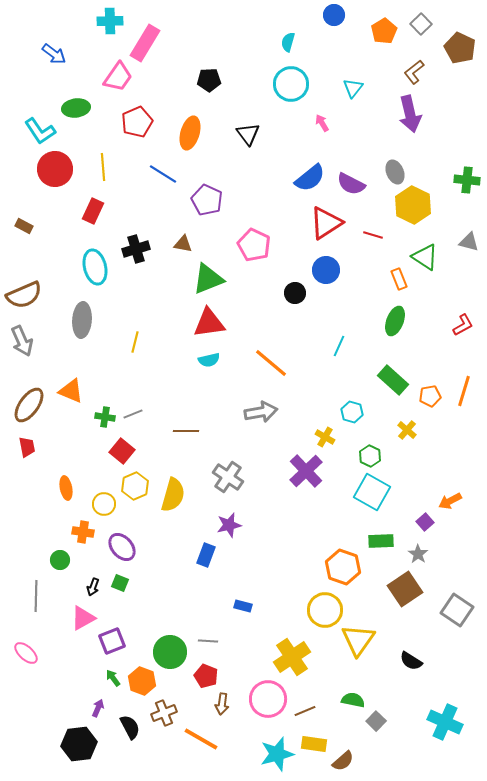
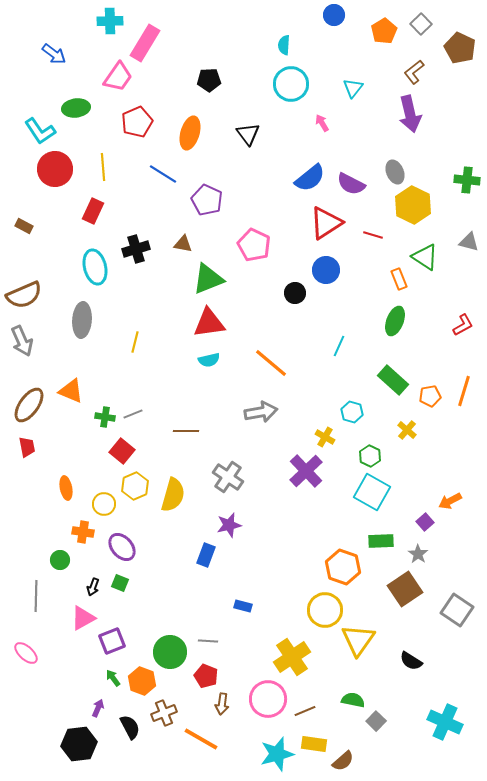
cyan semicircle at (288, 42): moved 4 px left, 3 px down; rotated 12 degrees counterclockwise
